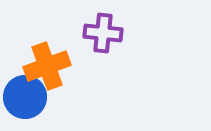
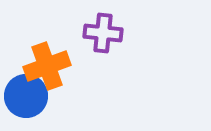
blue circle: moved 1 px right, 1 px up
